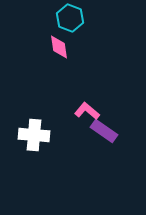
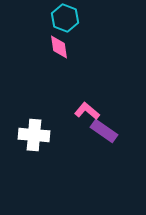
cyan hexagon: moved 5 px left
